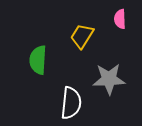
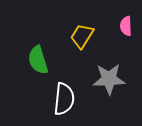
pink semicircle: moved 6 px right, 7 px down
green semicircle: rotated 20 degrees counterclockwise
white semicircle: moved 7 px left, 4 px up
